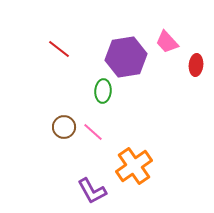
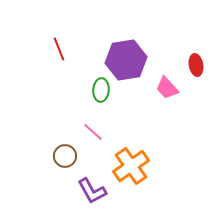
pink trapezoid: moved 46 px down
red line: rotated 30 degrees clockwise
purple hexagon: moved 3 px down
red ellipse: rotated 15 degrees counterclockwise
green ellipse: moved 2 px left, 1 px up
brown circle: moved 1 px right, 29 px down
orange cross: moved 3 px left
